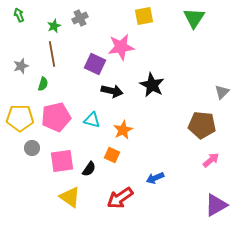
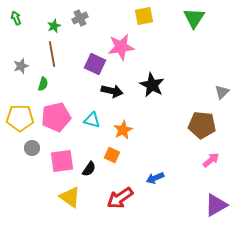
green arrow: moved 3 px left, 3 px down
